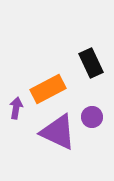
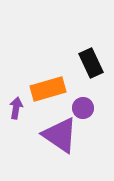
orange rectangle: rotated 12 degrees clockwise
purple circle: moved 9 px left, 9 px up
purple triangle: moved 2 px right, 3 px down; rotated 9 degrees clockwise
